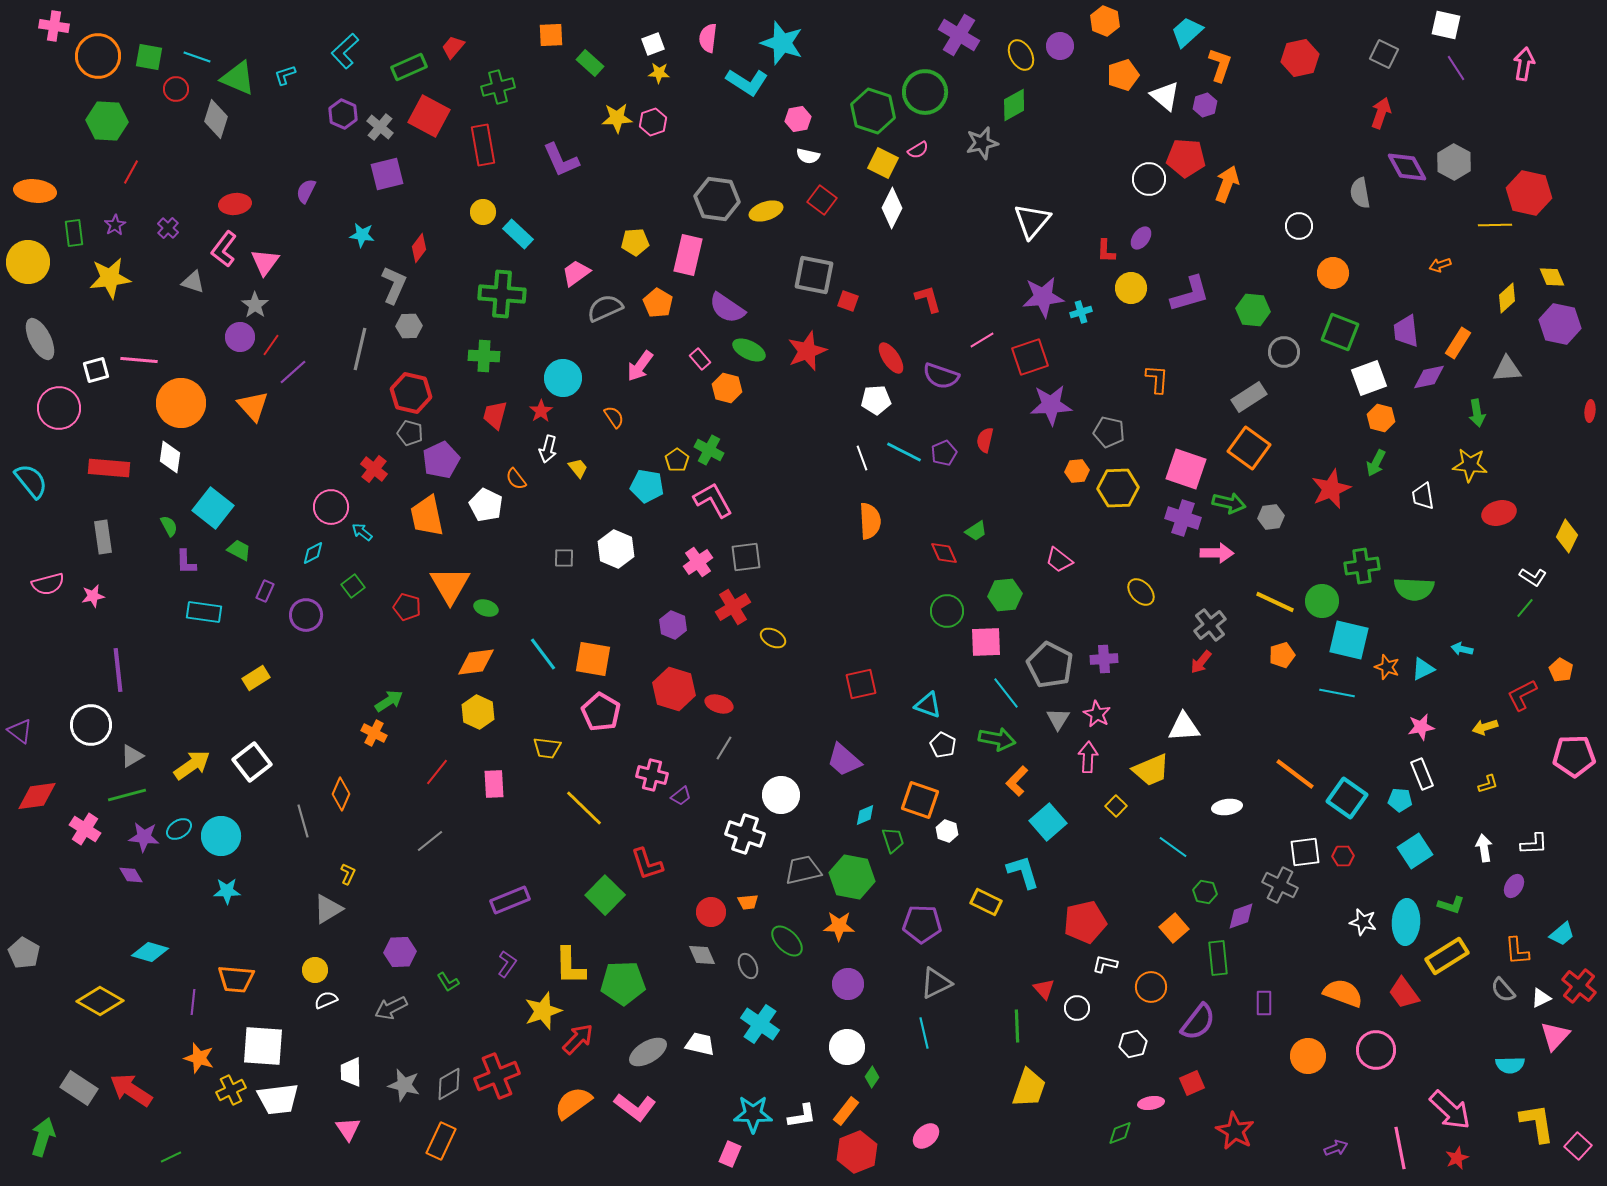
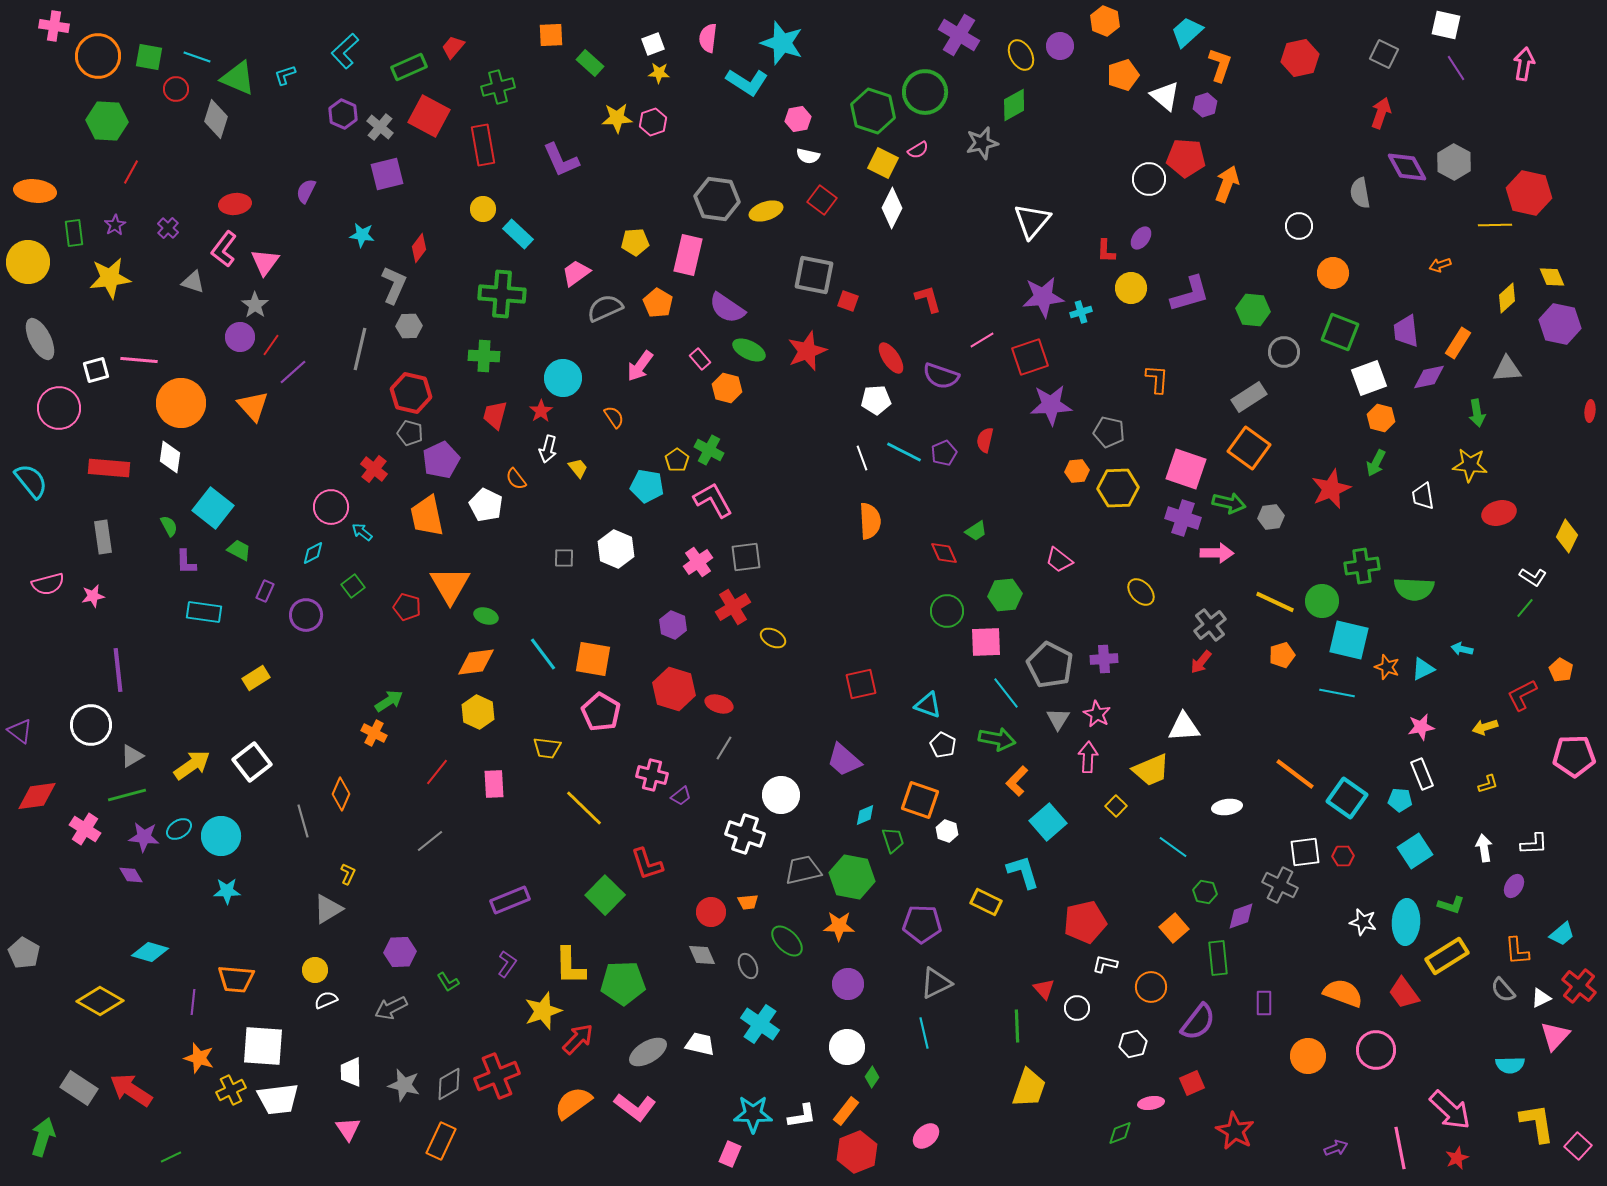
yellow circle at (483, 212): moved 3 px up
green ellipse at (486, 608): moved 8 px down
